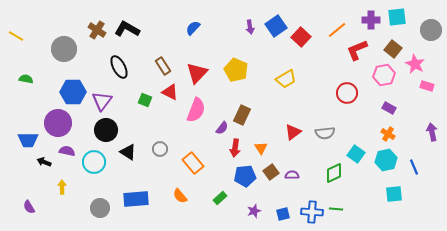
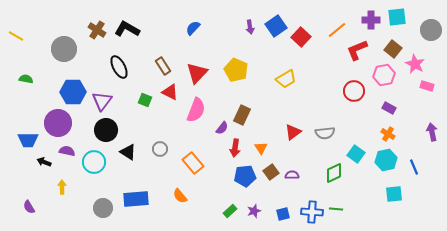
red circle at (347, 93): moved 7 px right, 2 px up
green rectangle at (220, 198): moved 10 px right, 13 px down
gray circle at (100, 208): moved 3 px right
